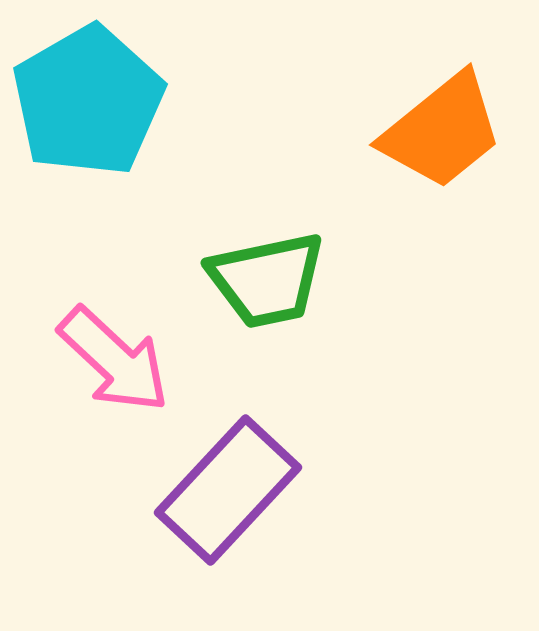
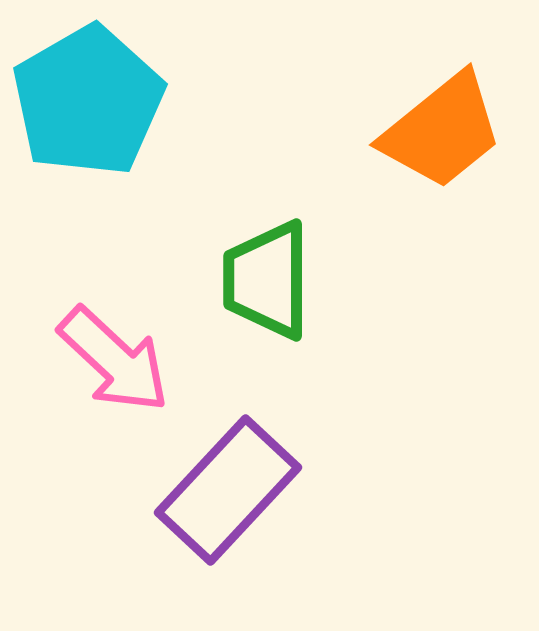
green trapezoid: rotated 102 degrees clockwise
